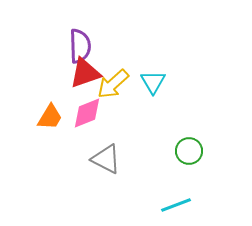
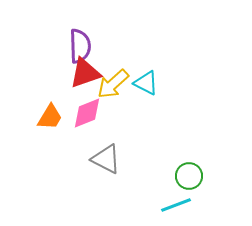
cyan triangle: moved 7 px left, 1 px down; rotated 32 degrees counterclockwise
green circle: moved 25 px down
